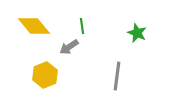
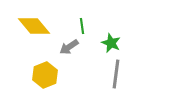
green star: moved 26 px left, 10 px down
gray line: moved 1 px left, 2 px up
